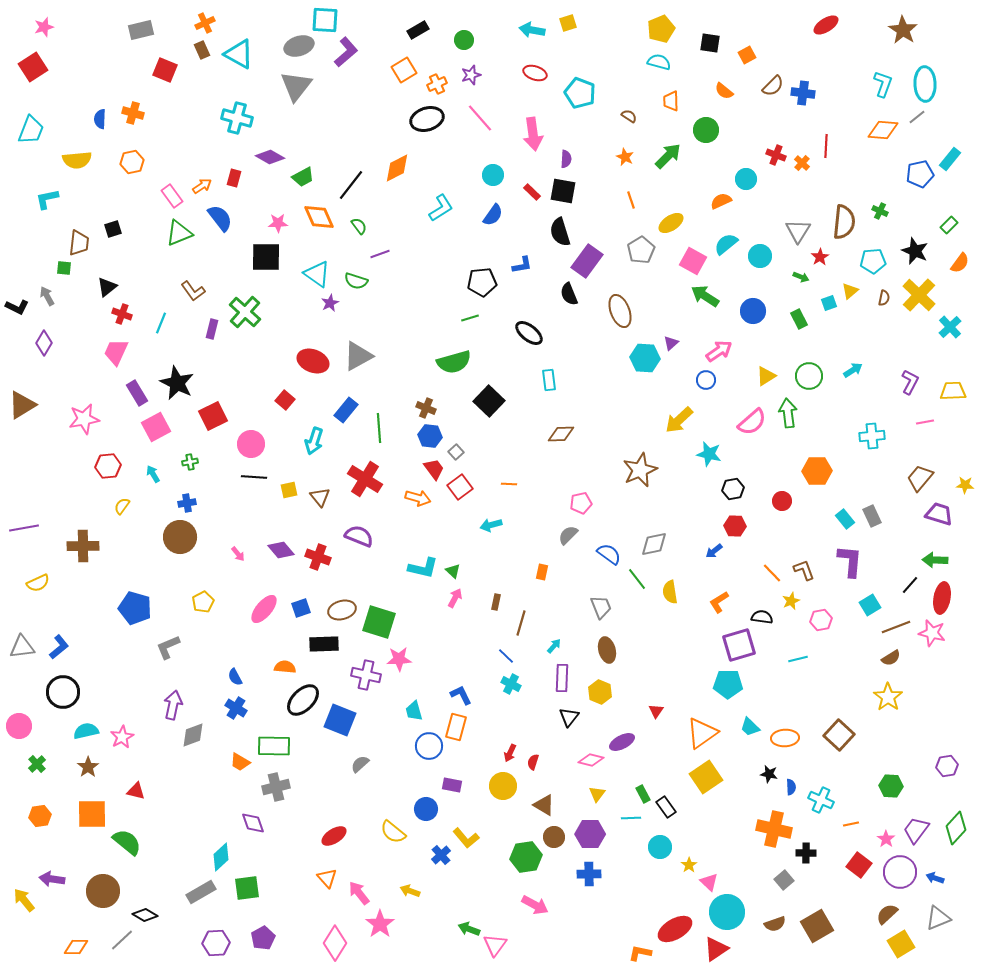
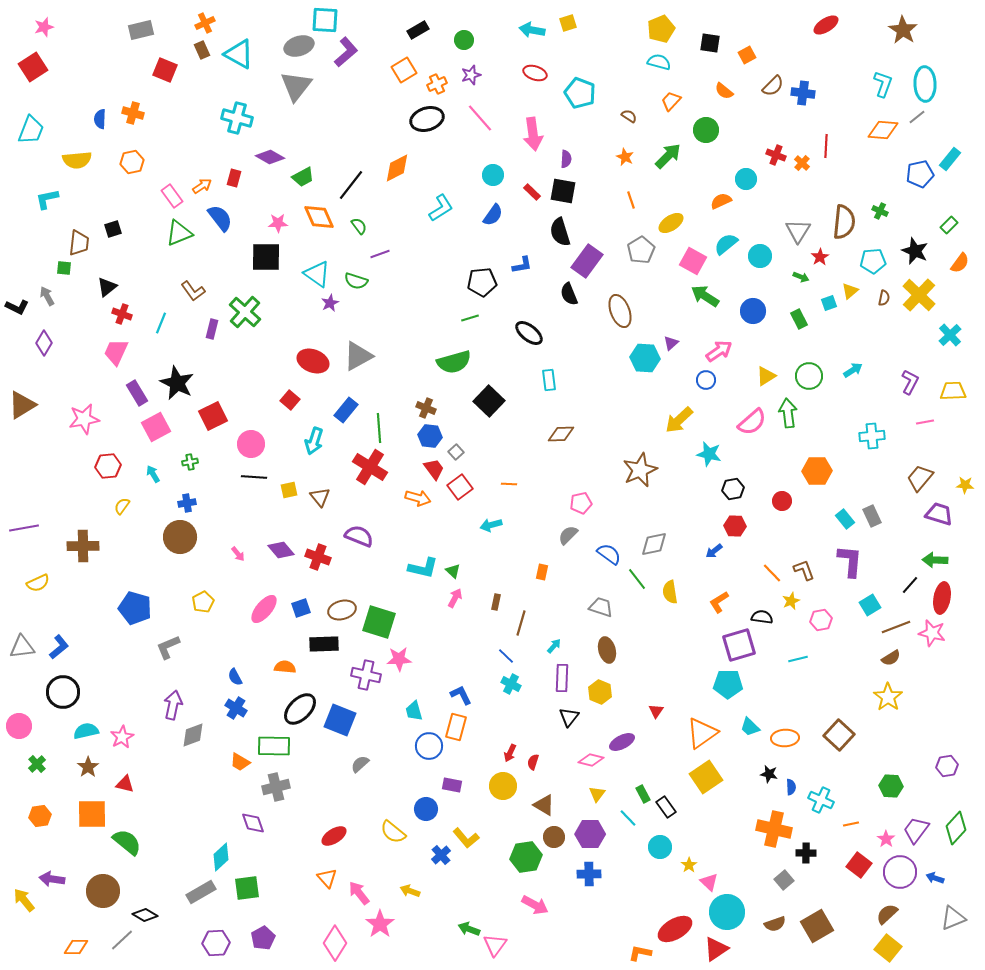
orange trapezoid at (671, 101): rotated 45 degrees clockwise
cyan cross at (950, 327): moved 8 px down
red square at (285, 400): moved 5 px right
red cross at (365, 479): moved 5 px right, 12 px up
gray trapezoid at (601, 607): rotated 50 degrees counterclockwise
black ellipse at (303, 700): moved 3 px left, 9 px down
red triangle at (136, 791): moved 11 px left, 7 px up
cyan line at (631, 818): moved 3 px left; rotated 48 degrees clockwise
gray triangle at (938, 918): moved 15 px right
yellow square at (901, 944): moved 13 px left, 4 px down; rotated 20 degrees counterclockwise
